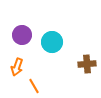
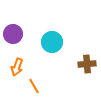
purple circle: moved 9 px left, 1 px up
